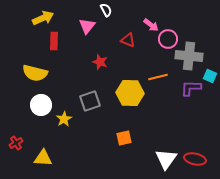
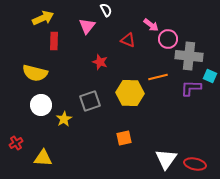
red ellipse: moved 5 px down
